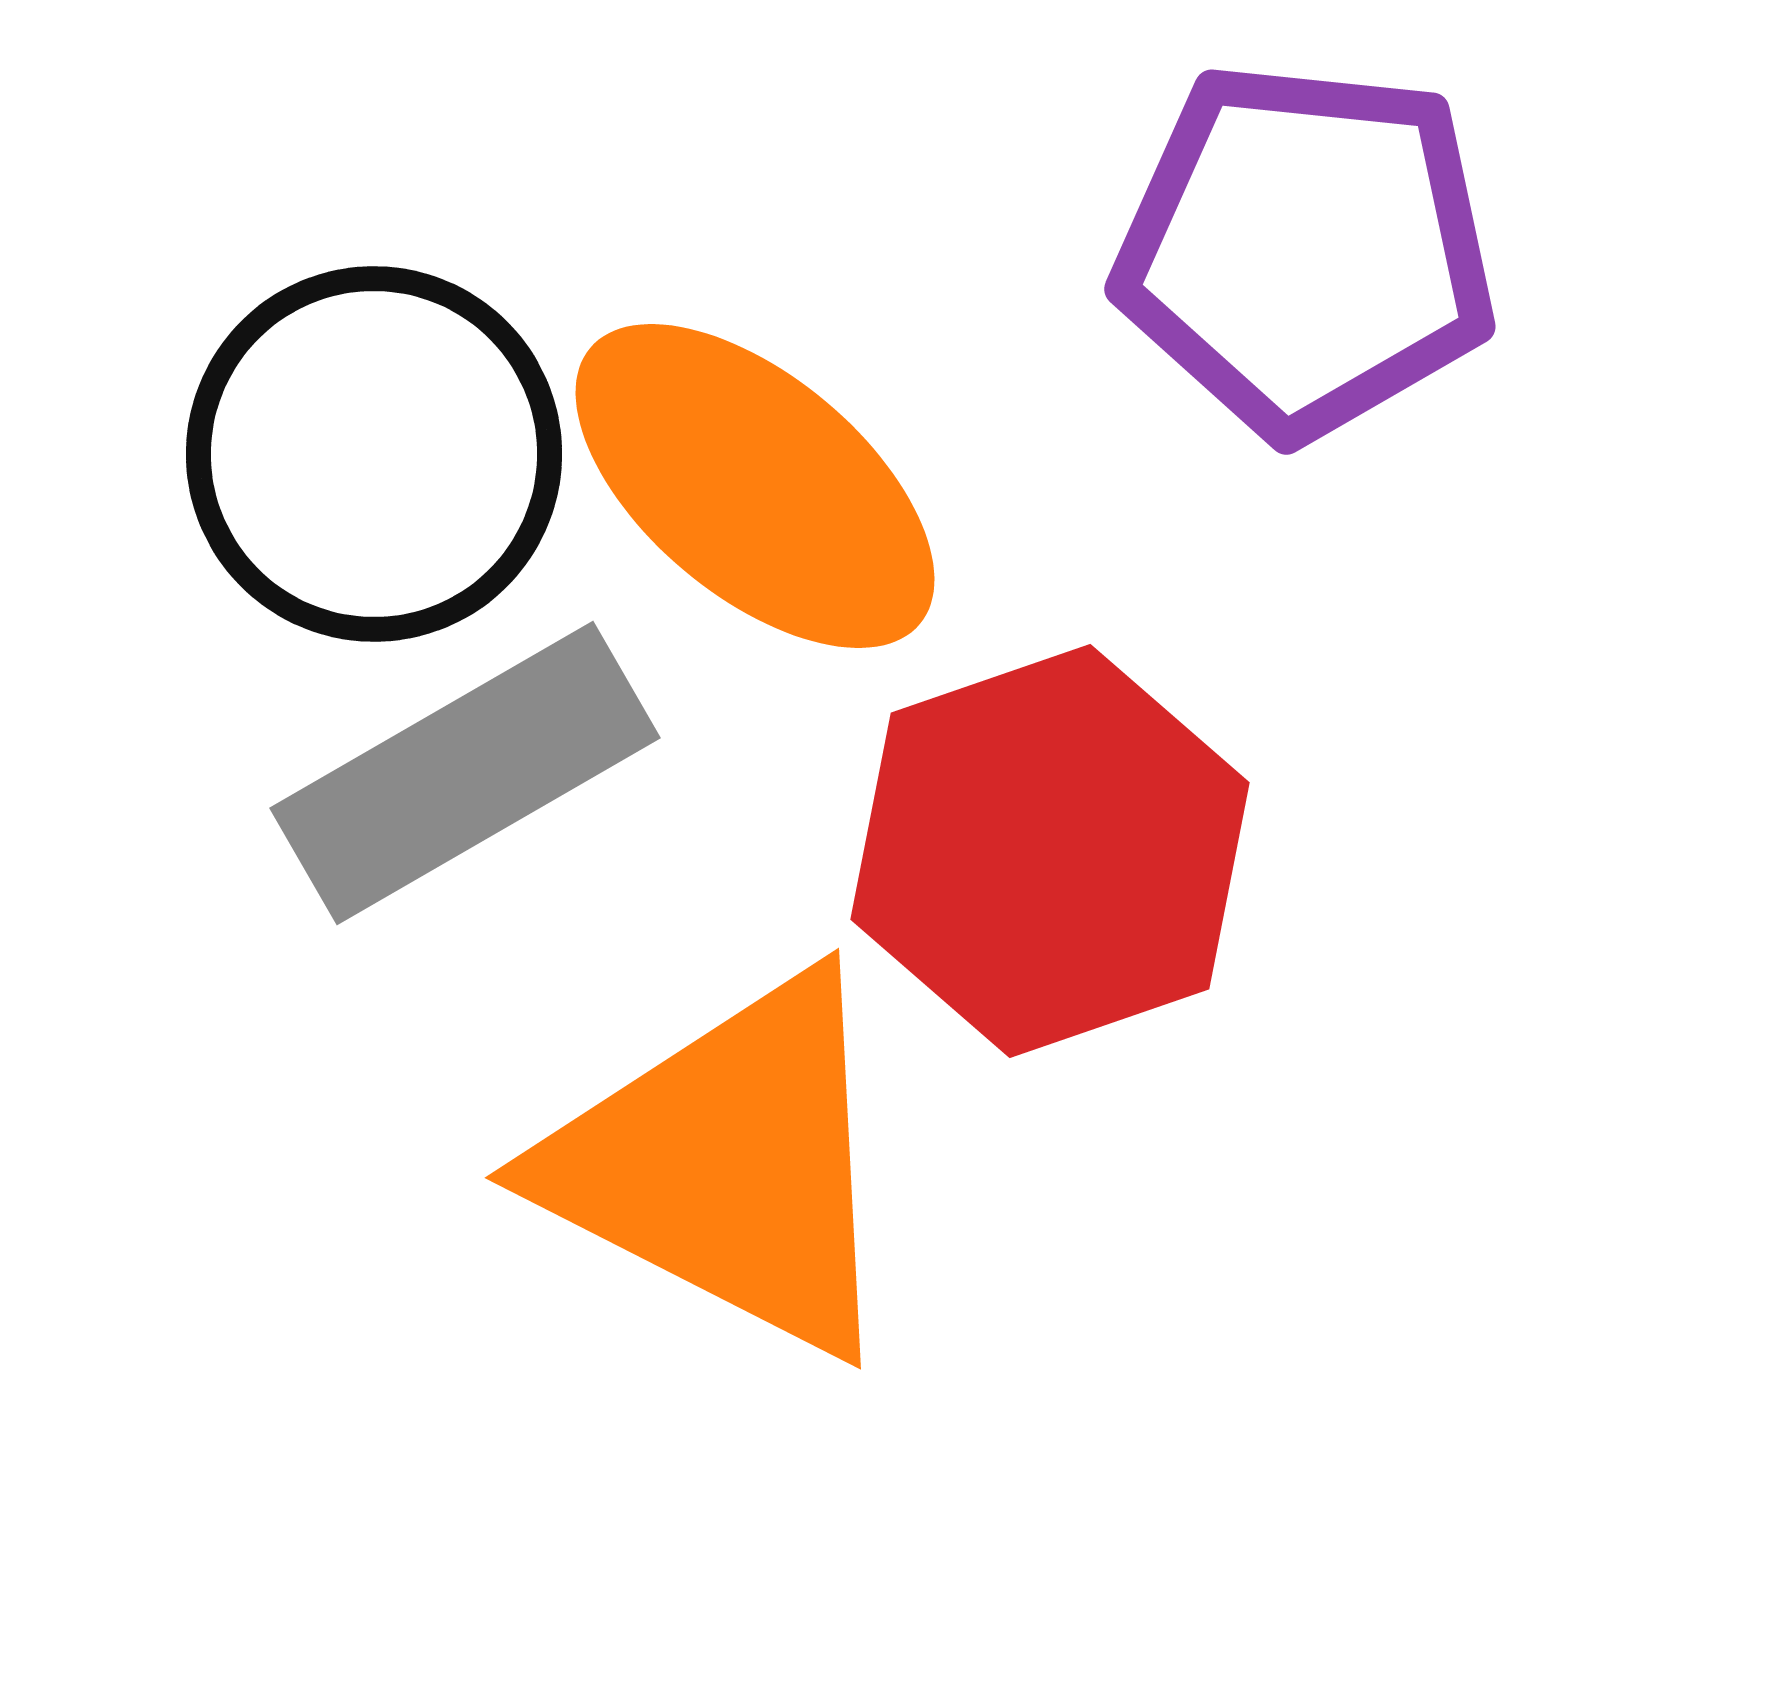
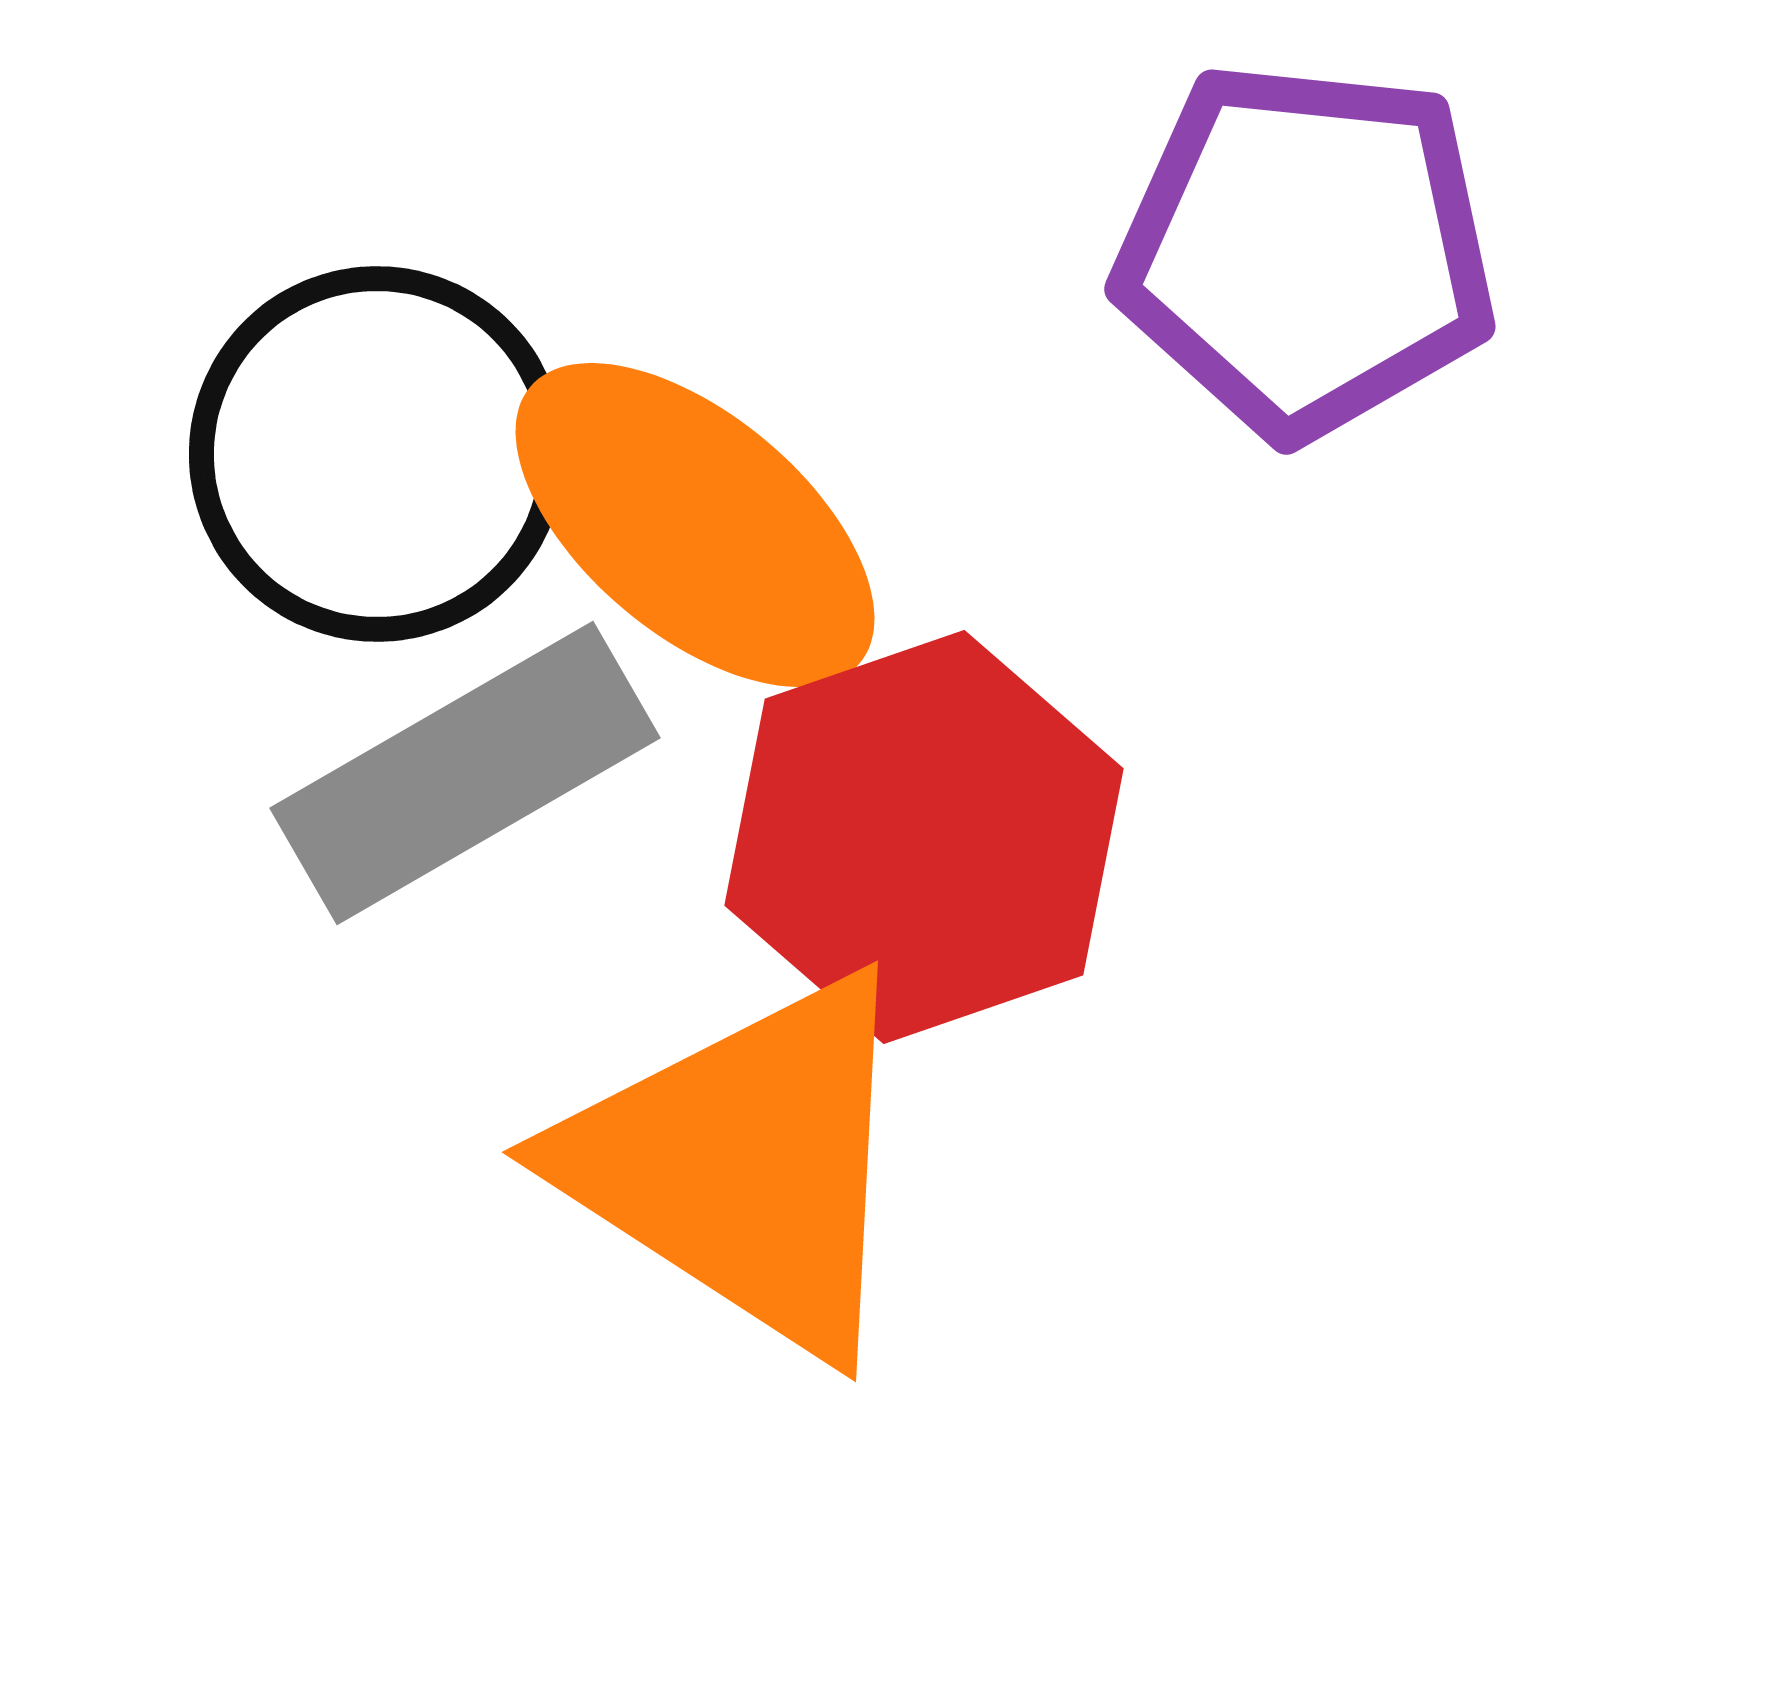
black circle: moved 3 px right
orange ellipse: moved 60 px left, 39 px down
red hexagon: moved 126 px left, 14 px up
orange triangle: moved 17 px right; rotated 6 degrees clockwise
